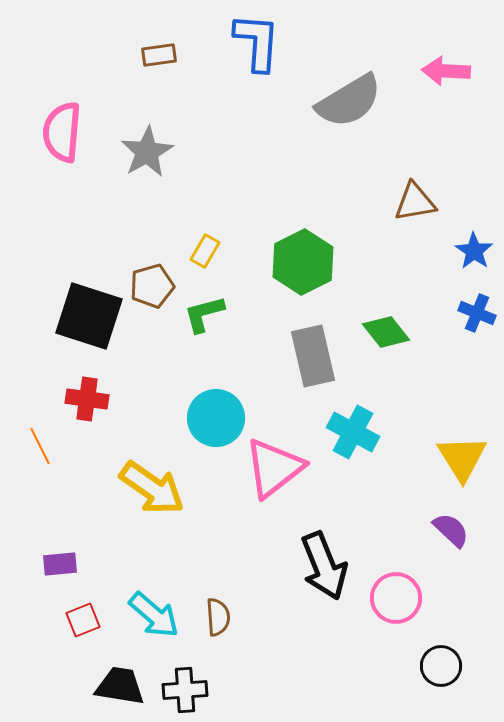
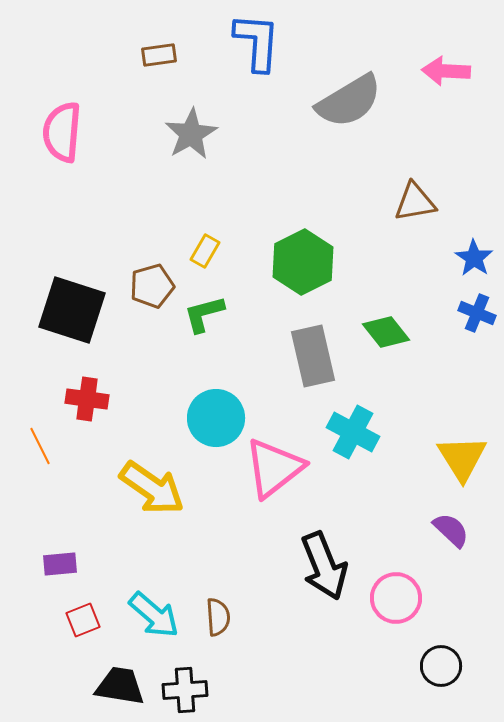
gray star: moved 44 px right, 18 px up
blue star: moved 7 px down
black square: moved 17 px left, 6 px up
